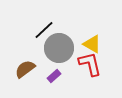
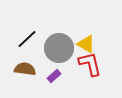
black line: moved 17 px left, 9 px down
yellow triangle: moved 6 px left
brown semicircle: rotated 45 degrees clockwise
